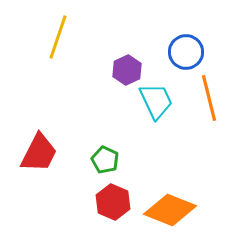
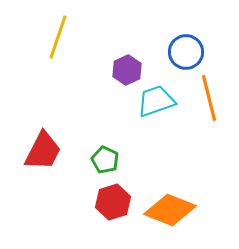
cyan trapezoid: rotated 84 degrees counterclockwise
red trapezoid: moved 4 px right, 2 px up
red hexagon: rotated 20 degrees clockwise
